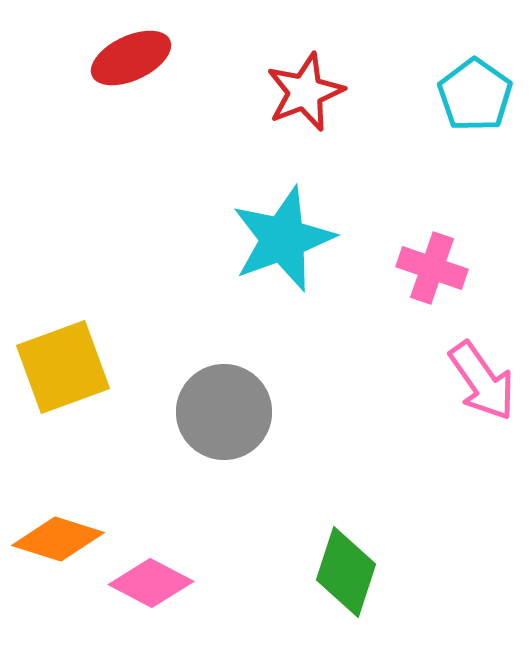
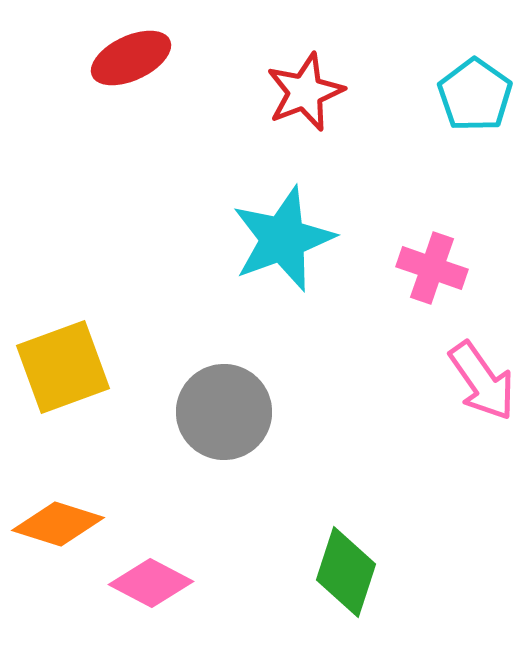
orange diamond: moved 15 px up
